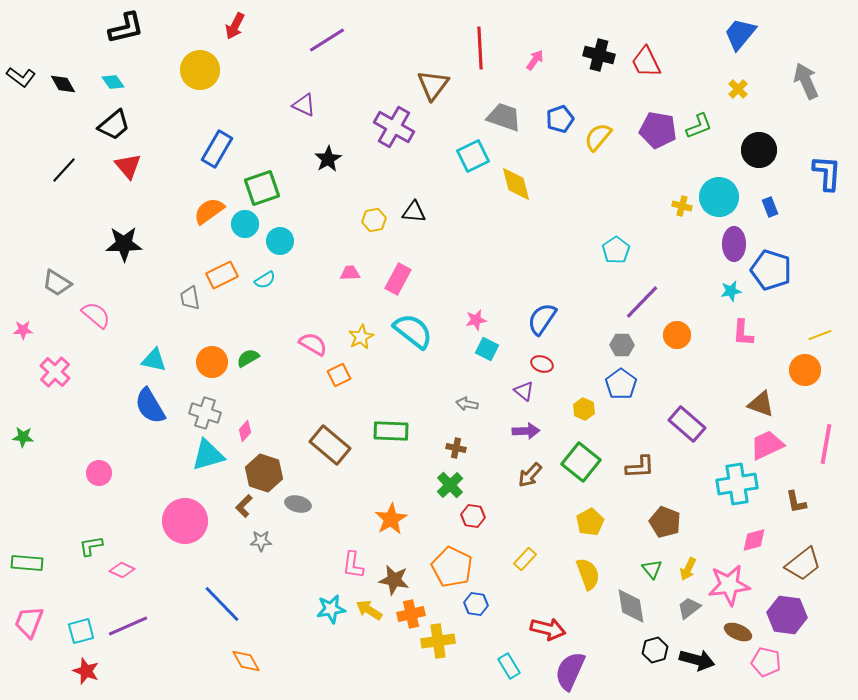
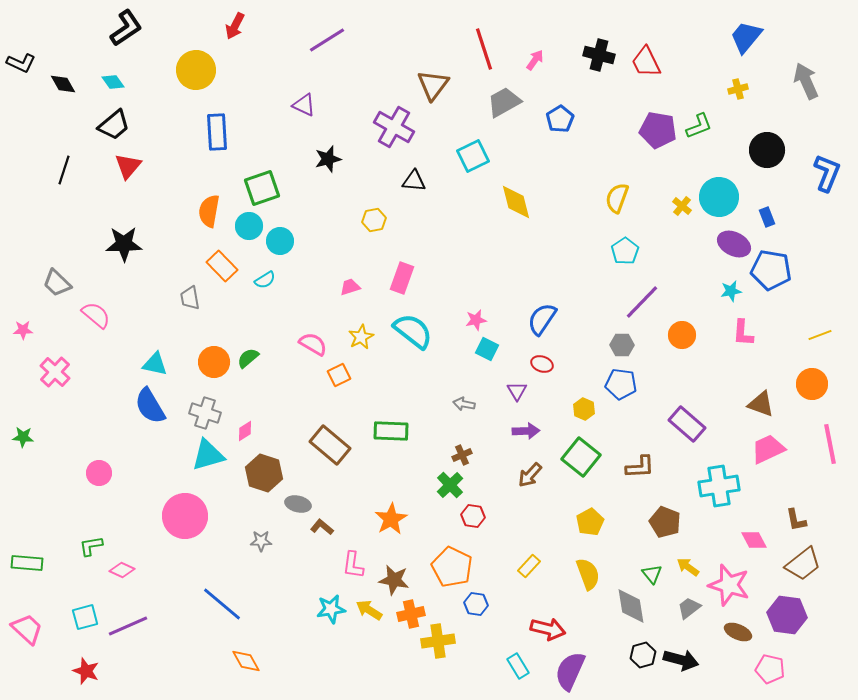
black L-shape at (126, 28): rotated 21 degrees counterclockwise
blue trapezoid at (740, 34): moved 6 px right, 3 px down
red line at (480, 48): moved 4 px right, 1 px down; rotated 15 degrees counterclockwise
yellow circle at (200, 70): moved 4 px left
black L-shape at (21, 77): moved 14 px up; rotated 12 degrees counterclockwise
yellow cross at (738, 89): rotated 30 degrees clockwise
gray trapezoid at (504, 117): moved 15 px up; rotated 48 degrees counterclockwise
blue pentagon at (560, 119): rotated 12 degrees counterclockwise
yellow semicircle at (598, 137): moved 19 px right, 61 px down; rotated 20 degrees counterclockwise
blue rectangle at (217, 149): moved 17 px up; rotated 33 degrees counterclockwise
black circle at (759, 150): moved 8 px right
black star at (328, 159): rotated 16 degrees clockwise
red triangle at (128, 166): rotated 20 degrees clockwise
black line at (64, 170): rotated 24 degrees counterclockwise
blue L-shape at (827, 173): rotated 18 degrees clockwise
yellow diamond at (516, 184): moved 18 px down
yellow cross at (682, 206): rotated 24 degrees clockwise
blue rectangle at (770, 207): moved 3 px left, 10 px down
orange semicircle at (209, 211): rotated 44 degrees counterclockwise
black triangle at (414, 212): moved 31 px up
cyan circle at (245, 224): moved 4 px right, 2 px down
purple ellipse at (734, 244): rotated 64 degrees counterclockwise
cyan pentagon at (616, 250): moved 9 px right, 1 px down
blue pentagon at (771, 270): rotated 9 degrees counterclockwise
pink trapezoid at (350, 273): moved 14 px down; rotated 15 degrees counterclockwise
orange rectangle at (222, 275): moved 9 px up; rotated 72 degrees clockwise
pink rectangle at (398, 279): moved 4 px right, 1 px up; rotated 8 degrees counterclockwise
gray trapezoid at (57, 283): rotated 12 degrees clockwise
orange circle at (677, 335): moved 5 px right
green semicircle at (248, 358): rotated 10 degrees counterclockwise
cyan triangle at (154, 360): moved 1 px right, 4 px down
orange circle at (212, 362): moved 2 px right
orange circle at (805, 370): moved 7 px right, 14 px down
blue pentagon at (621, 384): rotated 28 degrees counterclockwise
purple triangle at (524, 391): moved 7 px left; rotated 20 degrees clockwise
gray arrow at (467, 404): moved 3 px left
pink diamond at (245, 431): rotated 15 degrees clockwise
pink line at (826, 444): moved 4 px right; rotated 21 degrees counterclockwise
pink trapezoid at (767, 445): moved 1 px right, 4 px down
brown cross at (456, 448): moved 6 px right, 7 px down; rotated 36 degrees counterclockwise
green square at (581, 462): moved 5 px up
cyan cross at (737, 484): moved 18 px left, 2 px down
brown L-shape at (796, 502): moved 18 px down
brown L-shape at (244, 506): moved 78 px right, 21 px down; rotated 85 degrees clockwise
pink circle at (185, 521): moved 5 px up
pink diamond at (754, 540): rotated 76 degrees clockwise
yellow rectangle at (525, 559): moved 4 px right, 7 px down
green triangle at (652, 569): moved 5 px down
yellow arrow at (688, 569): moved 2 px up; rotated 100 degrees clockwise
pink star at (729, 585): rotated 24 degrees clockwise
blue line at (222, 604): rotated 6 degrees counterclockwise
pink trapezoid at (29, 622): moved 2 px left, 7 px down; rotated 112 degrees clockwise
cyan square at (81, 631): moved 4 px right, 14 px up
black hexagon at (655, 650): moved 12 px left, 5 px down
black arrow at (697, 660): moved 16 px left
pink pentagon at (766, 662): moved 4 px right, 7 px down
cyan rectangle at (509, 666): moved 9 px right
